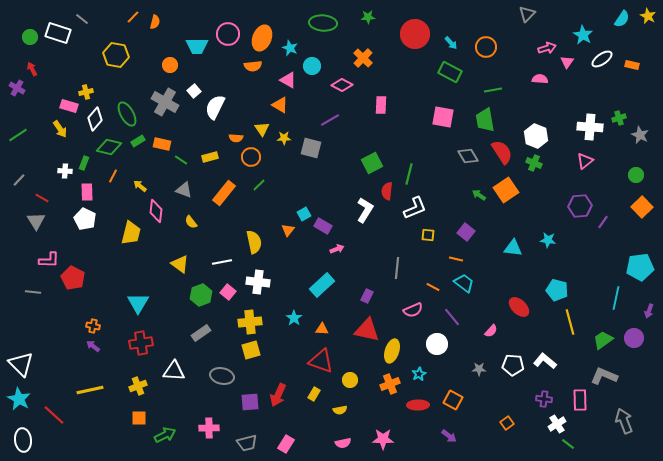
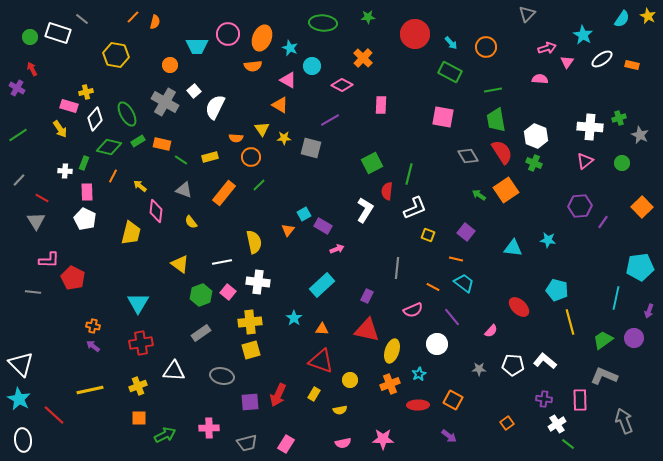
green trapezoid at (485, 120): moved 11 px right
green circle at (636, 175): moved 14 px left, 12 px up
yellow square at (428, 235): rotated 16 degrees clockwise
